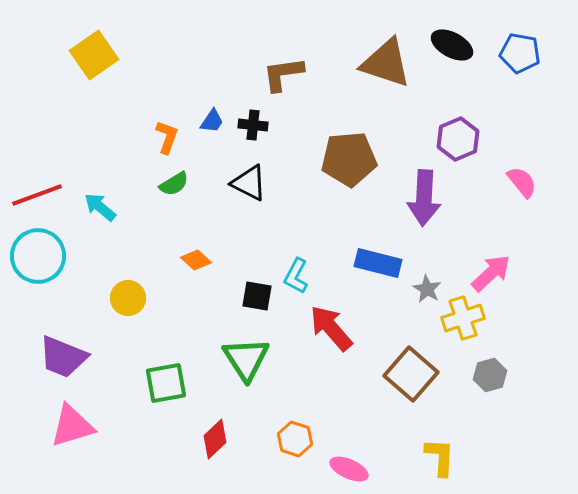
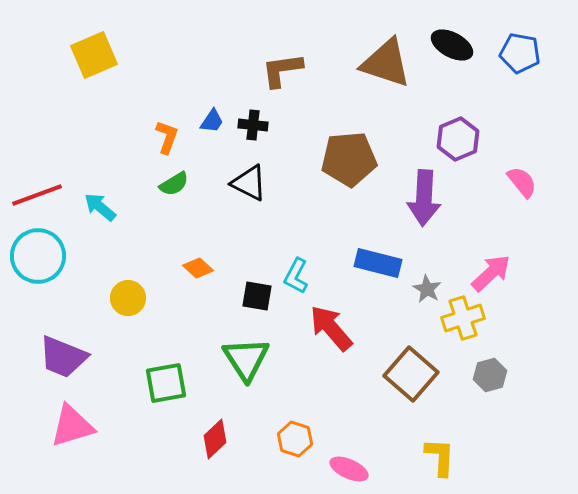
yellow square: rotated 12 degrees clockwise
brown L-shape: moved 1 px left, 4 px up
orange diamond: moved 2 px right, 8 px down
